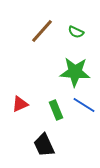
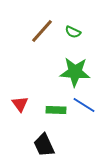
green semicircle: moved 3 px left
red triangle: rotated 42 degrees counterclockwise
green rectangle: rotated 66 degrees counterclockwise
